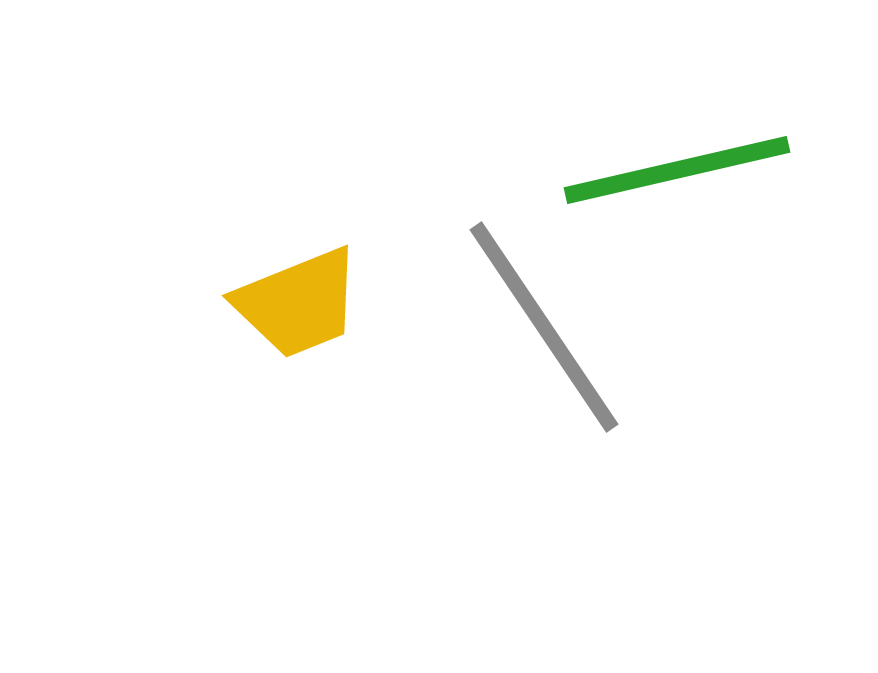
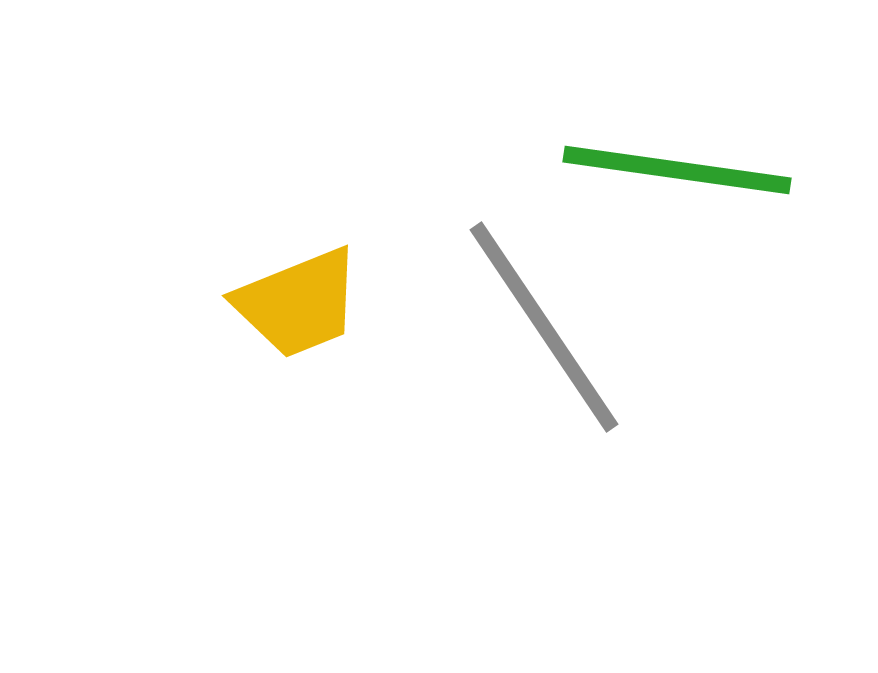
green line: rotated 21 degrees clockwise
